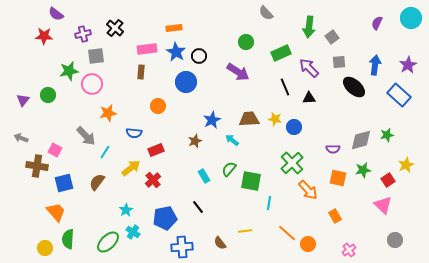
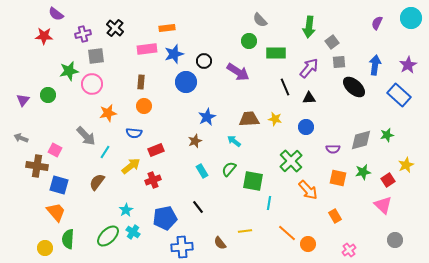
gray semicircle at (266, 13): moved 6 px left, 7 px down
orange rectangle at (174, 28): moved 7 px left
gray square at (332, 37): moved 5 px down
green circle at (246, 42): moved 3 px right, 1 px up
blue star at (176, 52): moved 2 px left, 2 px down; rotated 24 degrees clockwise
green rectangle at (281, 53): moved 5 px left; rotated 24 degrees clockwise
black circle at (199, 56): moved 5 px right, 5 px down
purple arrow at (309, 68): rotated 85 degrees clockwise
brown rectangle at (141, 72): moved 10 px down
orange circle at (158, 106): moved 14 px left
blue star at (212, 120): moved 5 px left, 3 px up
blue circle at (294, 127): moved 12 px right
cyan arrow at (232, 140): moved 2 px right, 1 px down
green cross at (292, 163): moved 1 px left, 2 px up
yellow arrow at (131, 168): moved 2 px up
green star at (363, 170): moved 2 px down
cyan rectangle at (204, 176): moved 2 px left, 5 px up
red cross at (153, 180): rotated 21 degrees clockwise
green square at (251, 181): moved 2 px right
blue square at (64, 183): moved 5 px left, 2 px down; rotated 30 degrees clockwise
green ellipse at (108, 242): moved 6 px up
